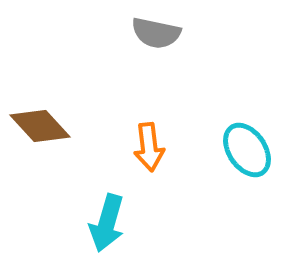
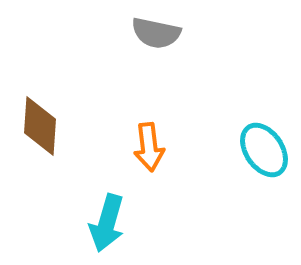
brown diamond: rotated 46 degrees clockwise
cyan ellipse: moved 17 px right
